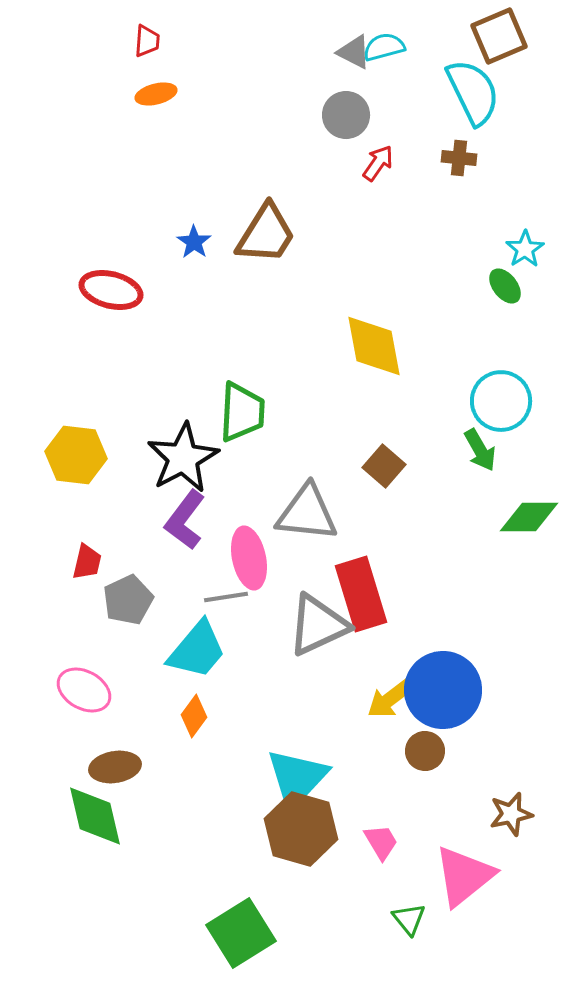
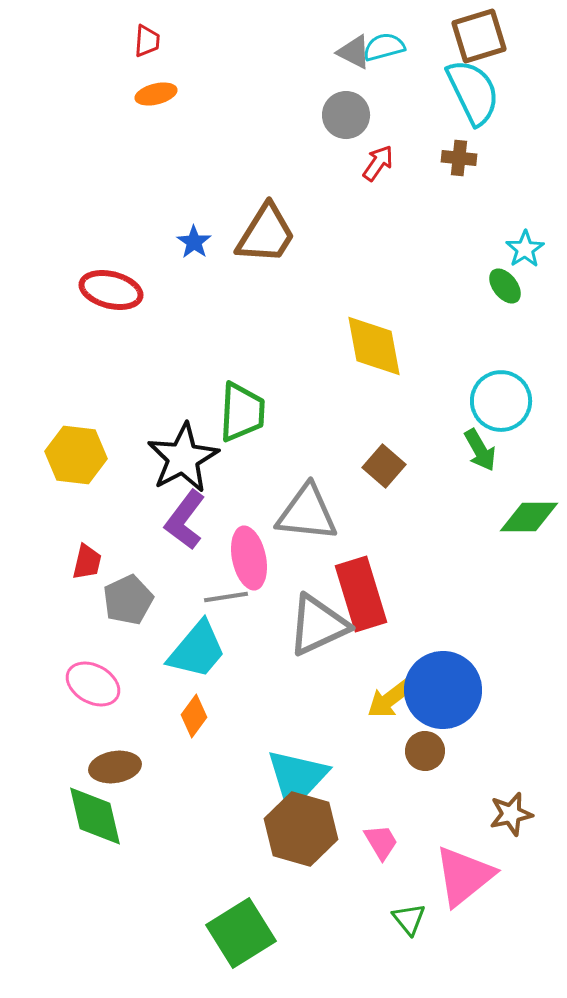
brown square at (499, 36): moved 20 px left; rotated 6 degrees clockwise
pink ellipse at (84, 690): moved 9 px right, 6 px up
